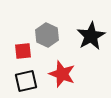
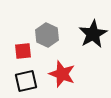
black star: moved 2 px right, 2 px up
